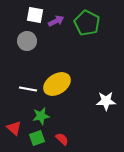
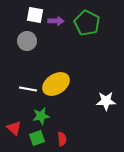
purple arrow: rotated 28 degrees clockwise
yellow ellipse: moved 1 px left
red semicircle: rotated 40 degrees clockwise
